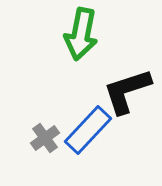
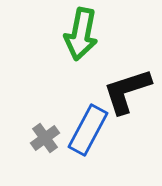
blue rectangle: rotated 15 degrees counterclockwise
